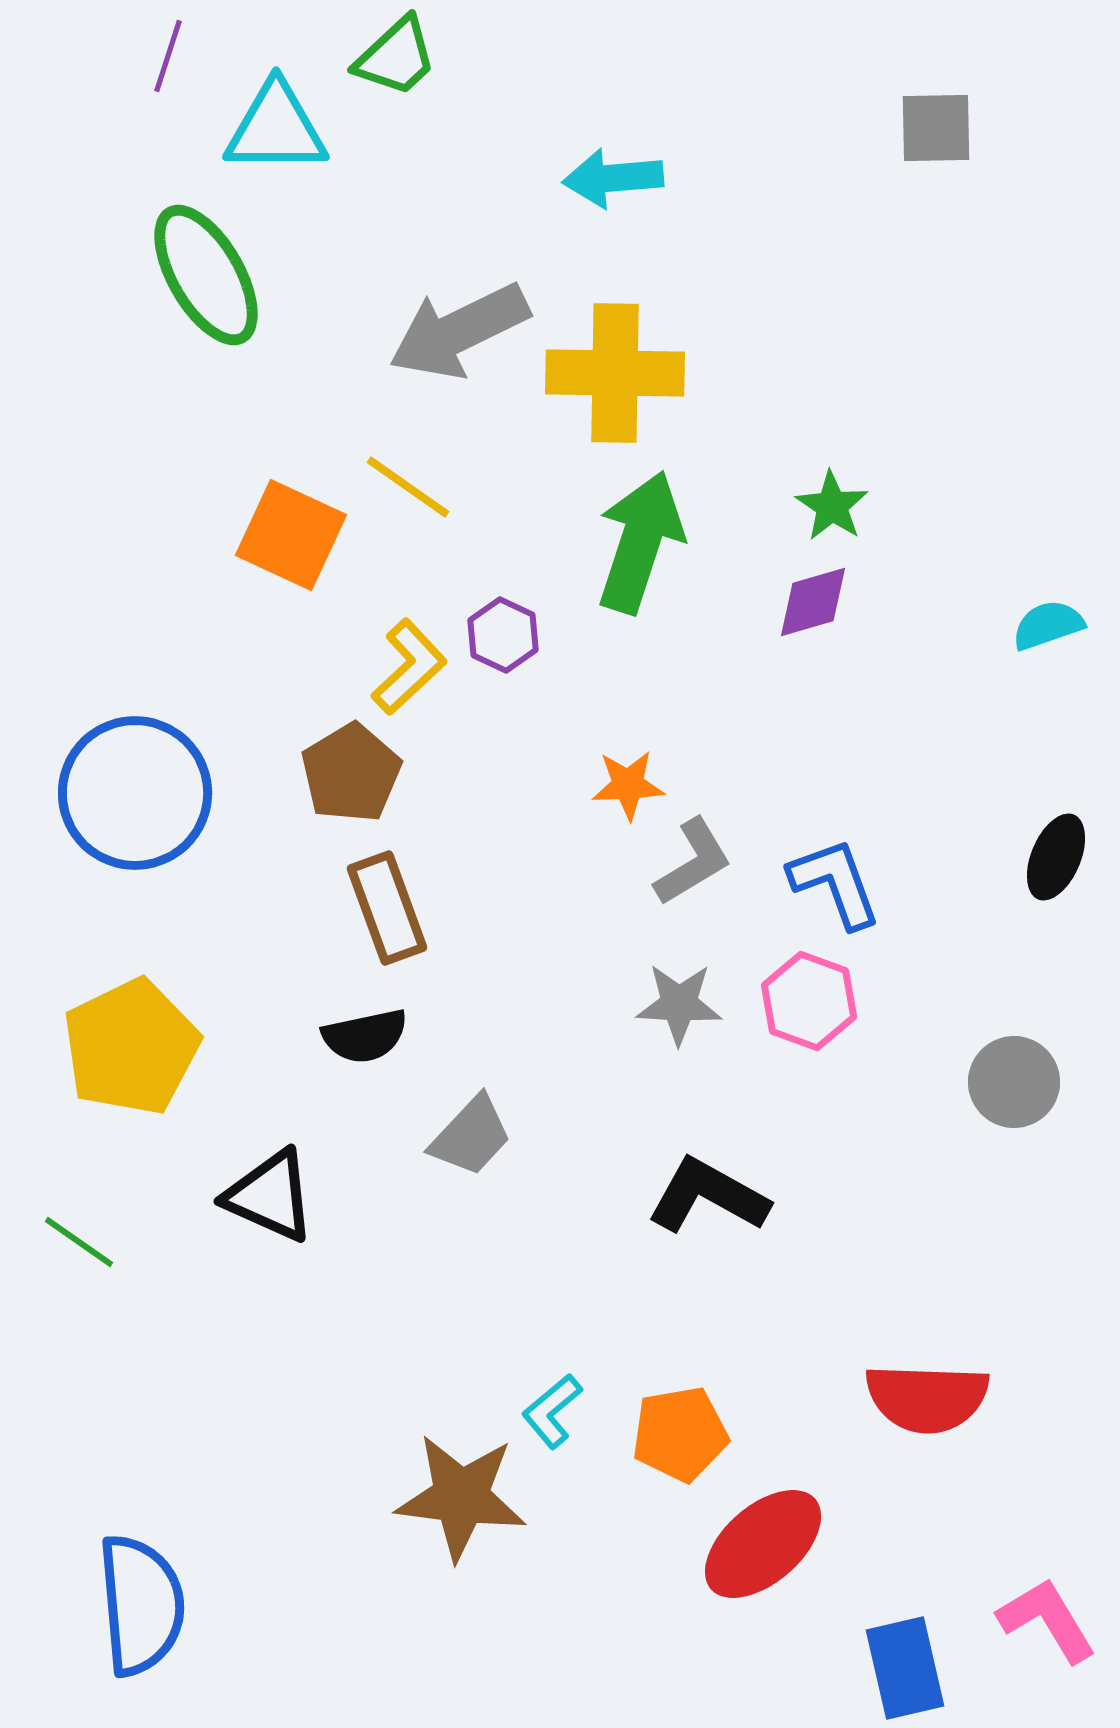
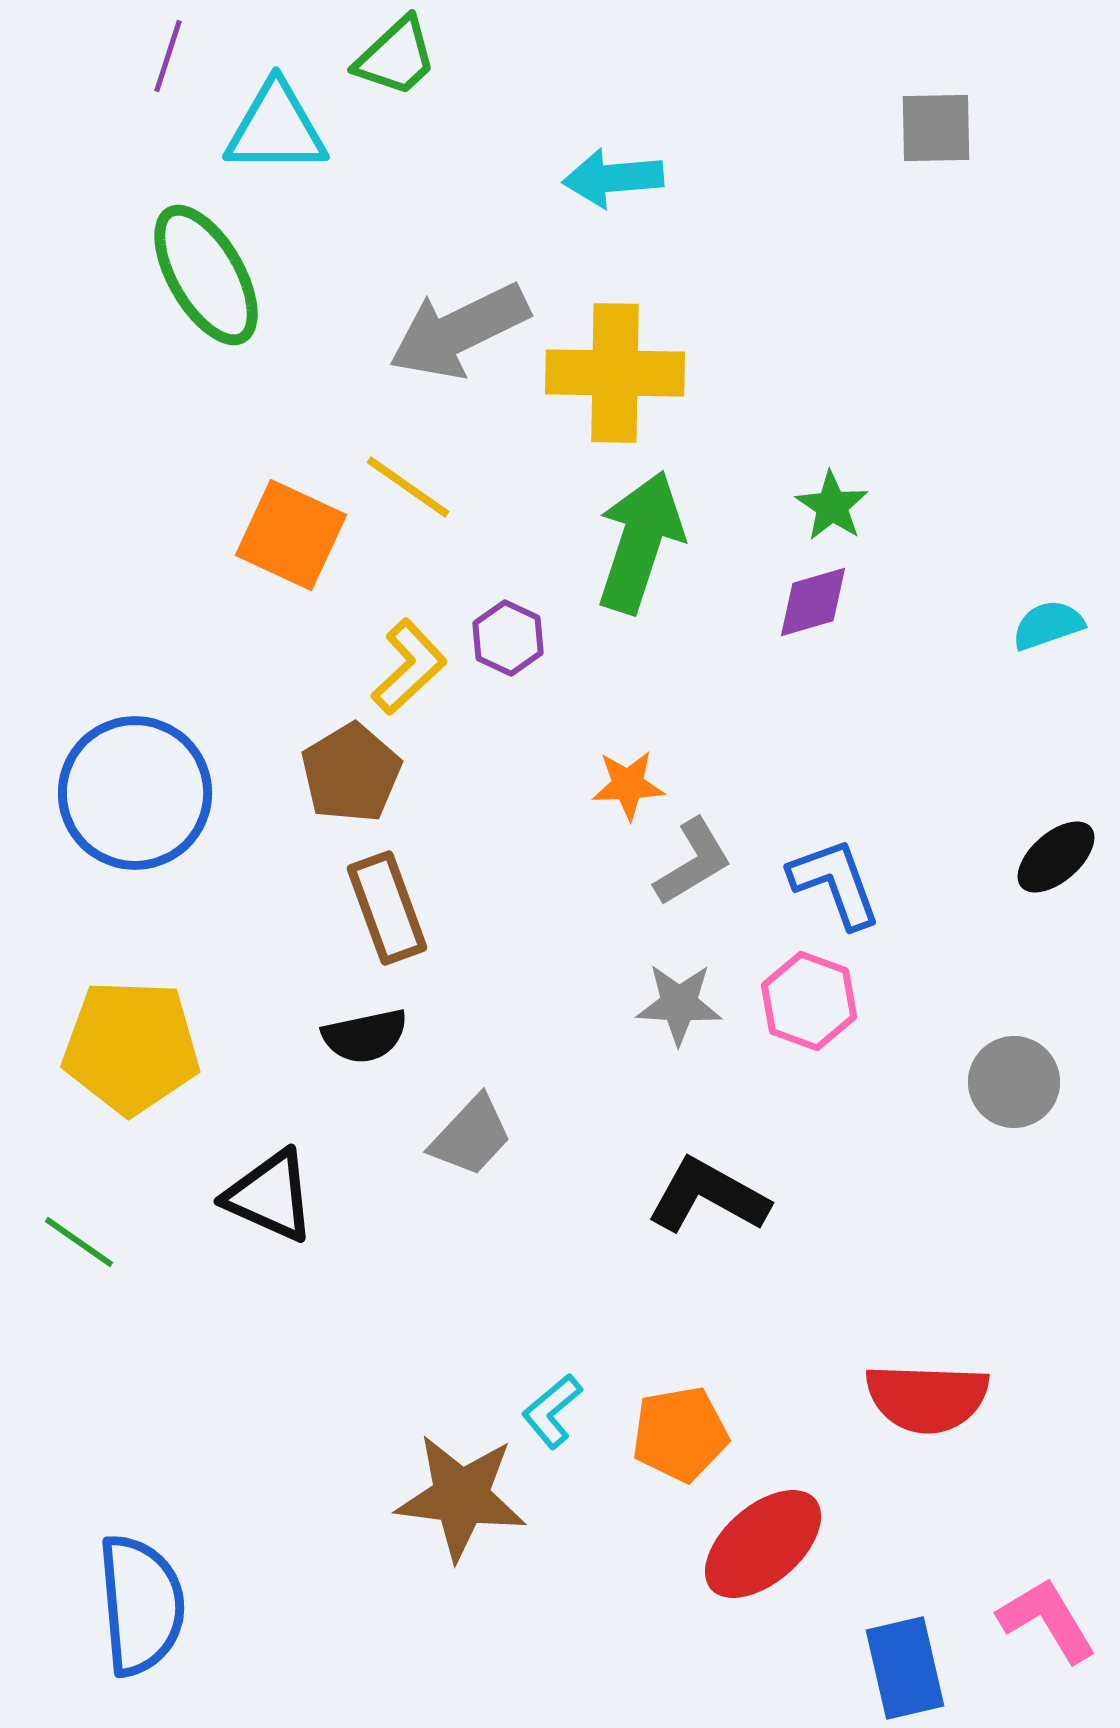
purple hexagon: moved 5 px right, 3 px down
black ellipse: rotated 26 degrees clockwise
yellow pentagon: rotated 28 degrees clockwise
